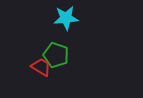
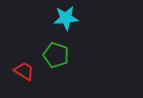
red trapezoid: moved 17 px left, 4 px down
